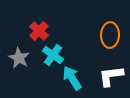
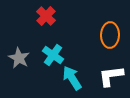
red cross: moved 7 px right, 15 px up
